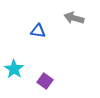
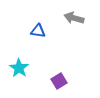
cyan star: moved 5 px right, 1 px up
purple square: moved 14 px right; rotated 21 degrees clockwise
